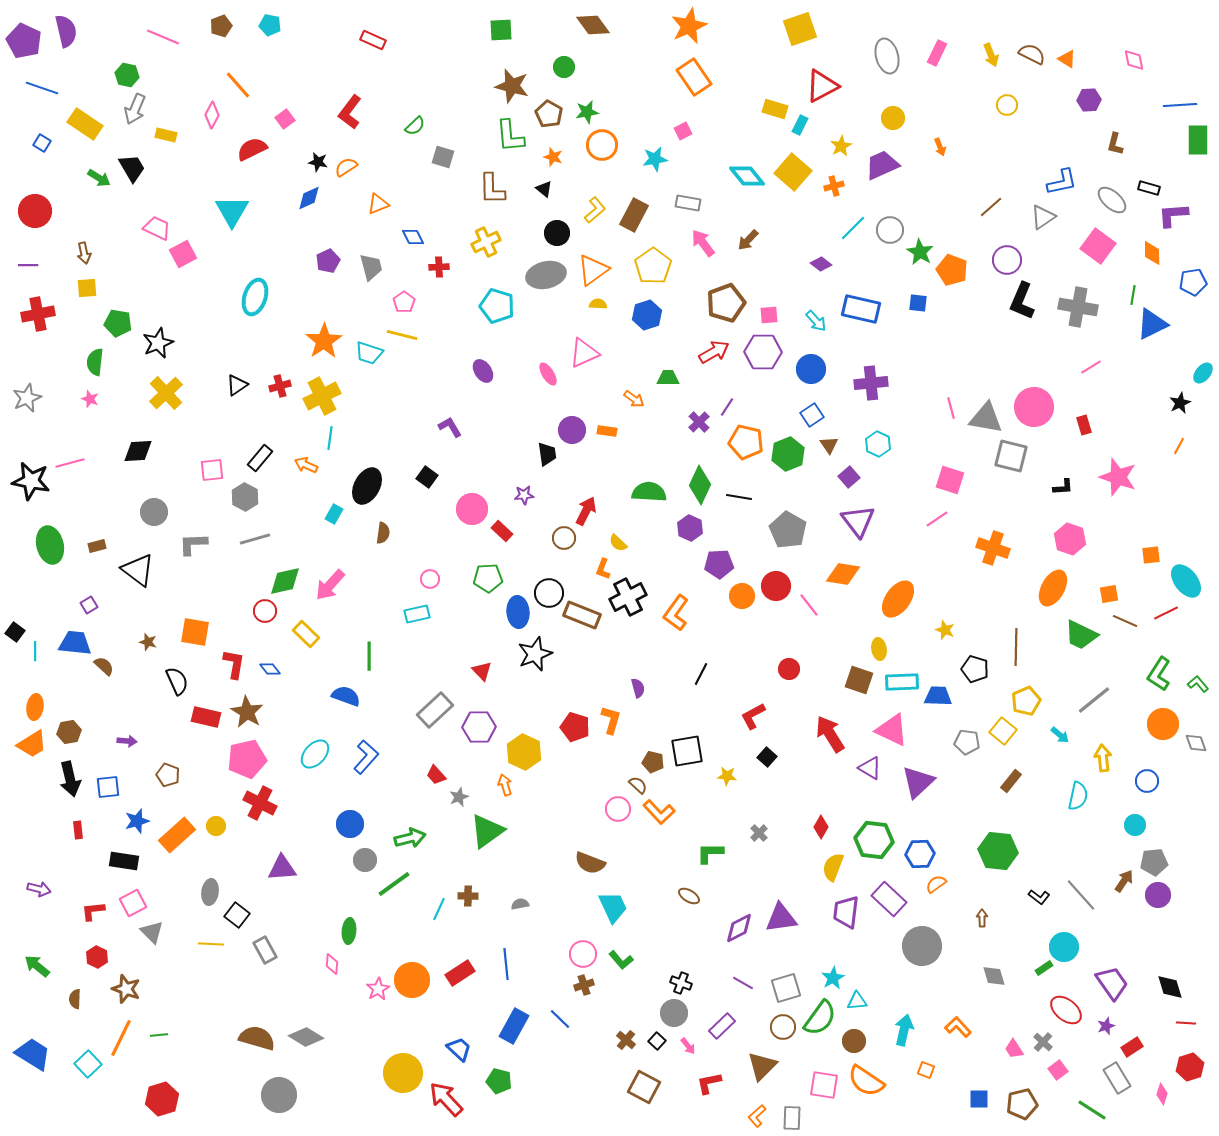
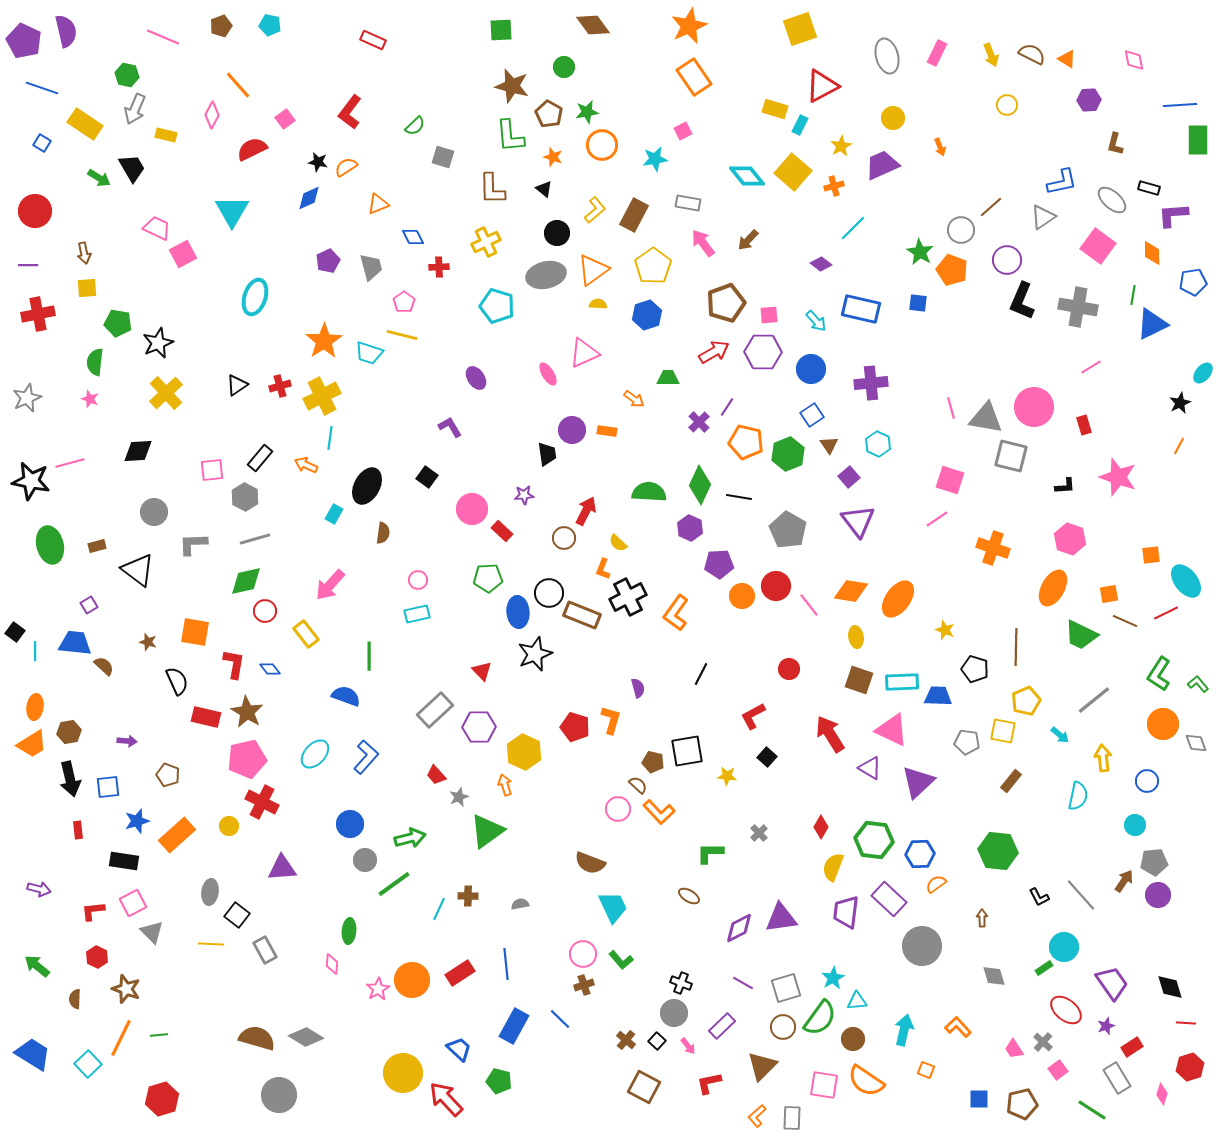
gray circle at (890, 230): moved 71 px right
purple ellipse at (483, 371): moved 7 px left, 7 px down
black L-shape at (1063, 487): moved 2 px right, 1 px up
orange diamond at (843, 574): moved 8 px right, 17 px down
pink circle at (430, 579): moved 12 px left, 1 px down
green diamond at (285, 581): moved 39 px left
yellow rectangle at (306, 634): rotated 8 degrees clockwise
yellow ellipse at (879, 649): moved 23 px left, 12 px up
yellow square at (1003, 731): rotated 28 degrees counterclockwise
red cross at (260, 803): moved 2 px right, 1 px up
yellow circle at (216, 826): moved 13 px right
black L-shape at (1039, 897): rotated 25 degrees clockwise
brown circle at (854, 1041): moved 1 px left, 2 px up
